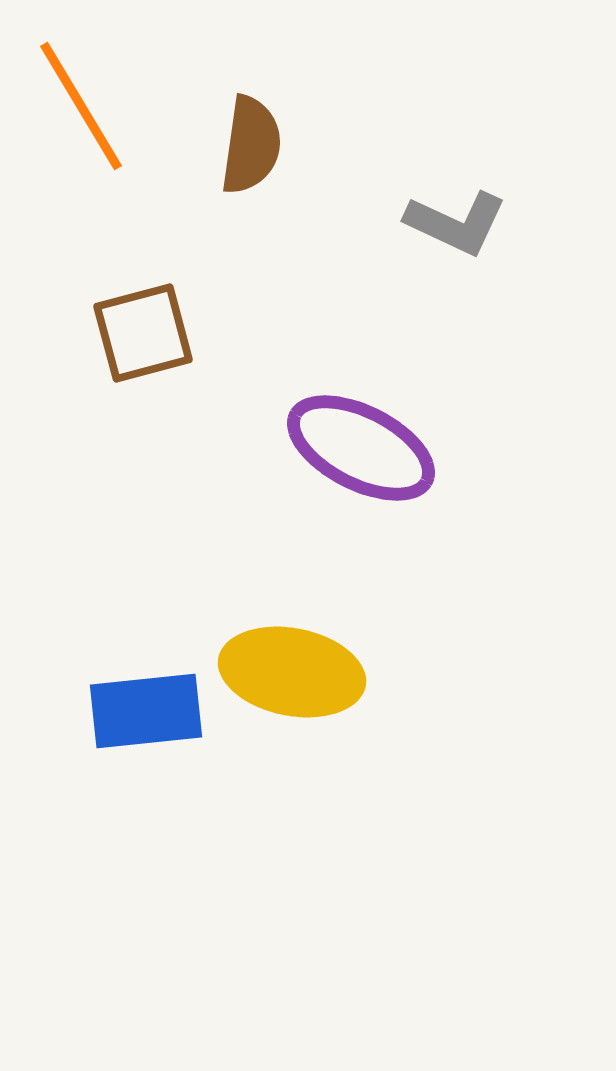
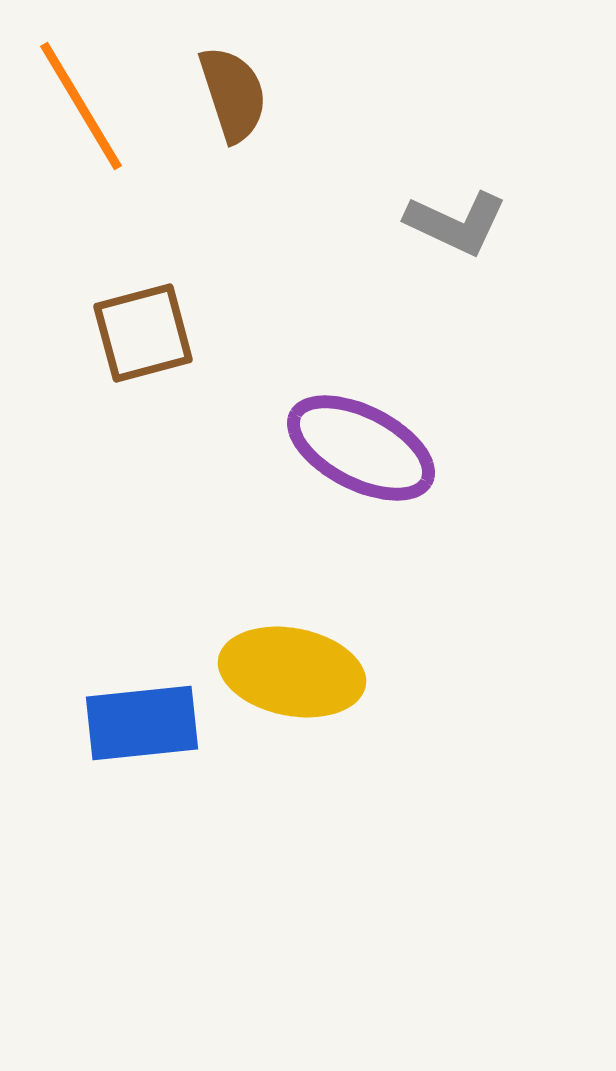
brown semicircle: moved 18 px left, 51 px up; rotated 26 degrees counterclockwise
blue rectangle: moved 4 px left, 12 px down
